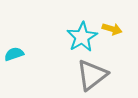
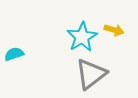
yellow arrow: moved 2 px right, 1 px down
gray triangle: moved 1 px left, 1 px up
